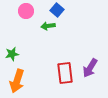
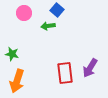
pink circle: moved 2 px left, 2 px down
green star: rotated 24 degrees clockwise
